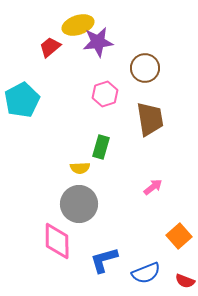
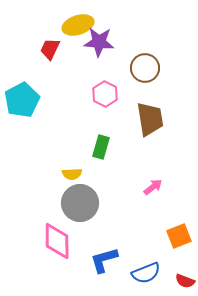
purple star: moved 1 px right; rotated 12 degrees clockwise
red trapezoid: moved 2 px down; rotated 25 degrees counterclockwise
pink hexagon: rotated 15 degrees counterclockwise
yellow semicircle: moved 8 px left, 6 px down
gray circle: moved 1 px right, 1 px up
orange square: rotated 20 degrees clockwise
